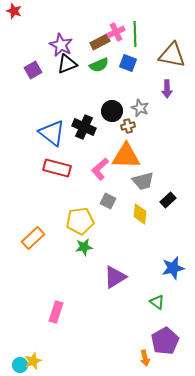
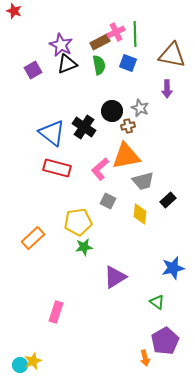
green semicircle: rotated 78 degrees counterclockwise
black cross: rotated 10 degrees clockwise
orange triangle: rotated 12 degrees counterclockwise
yellow pentagon: moved 2 px left, 1 px down
